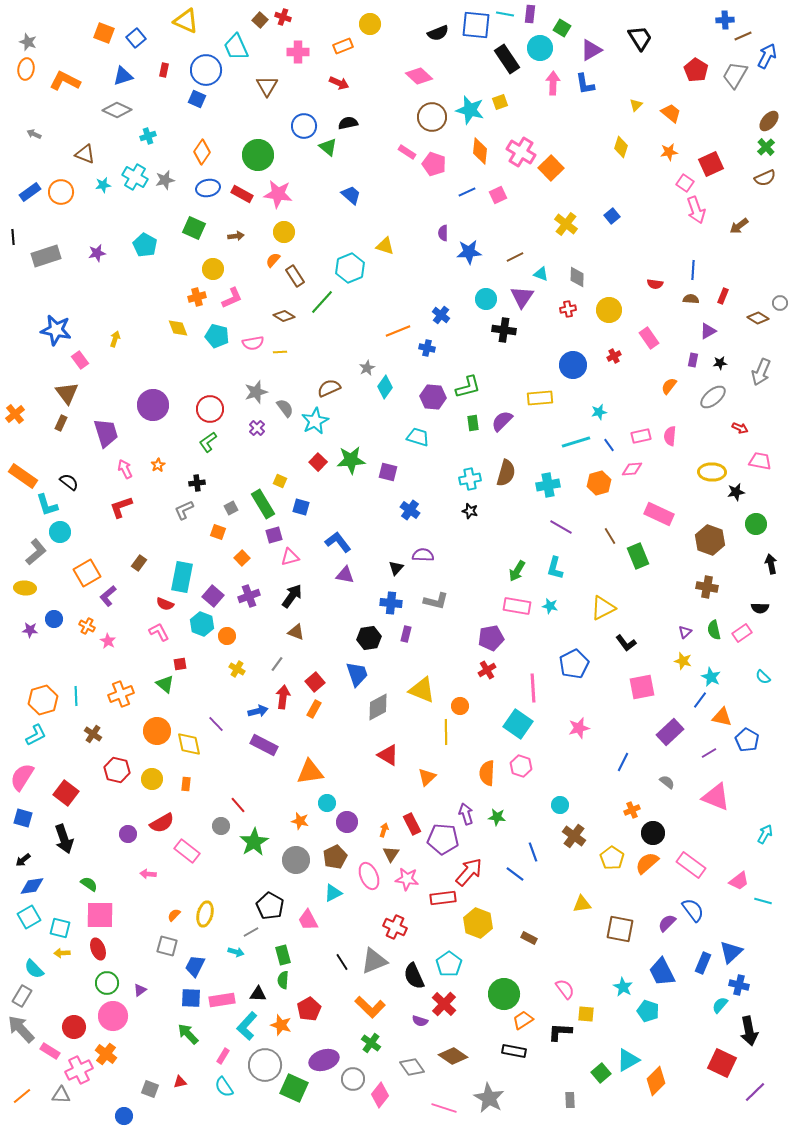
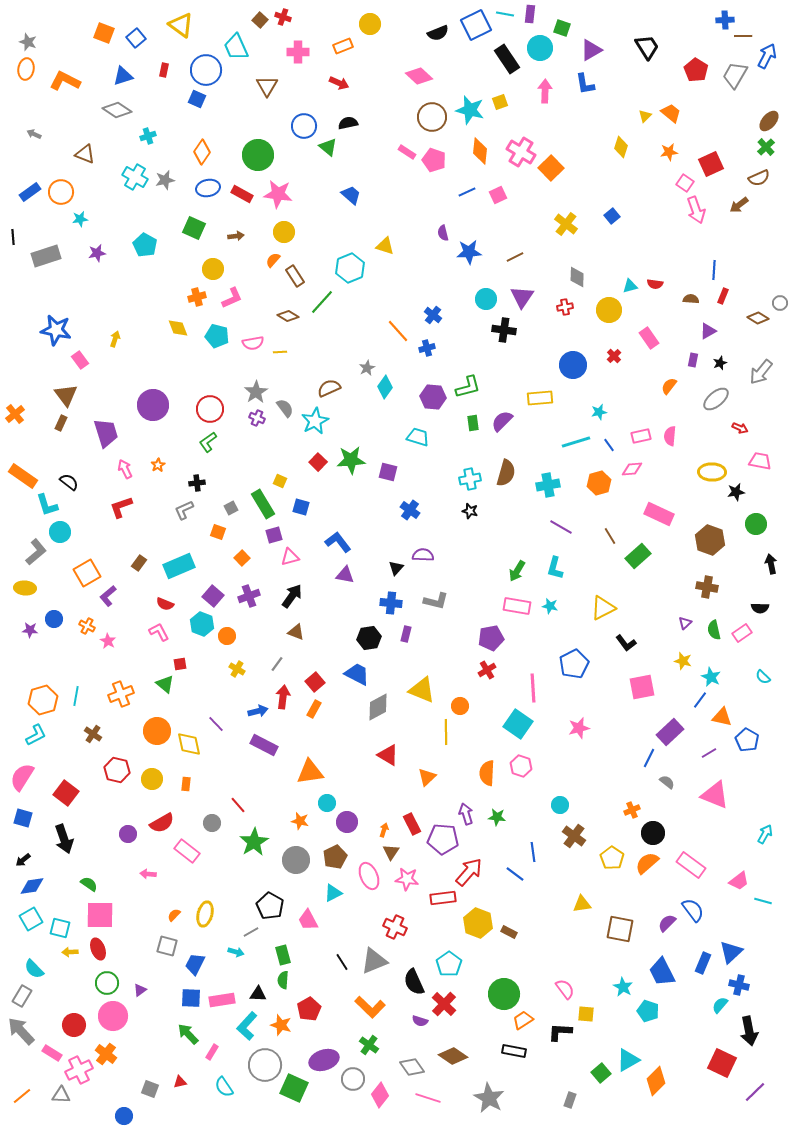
yellow triangle at (186, 21): moved 5 px left, 4 px down; rotated 12 degrees clockwise
blue square at (476, 25): rotated 32 degrees counterclockwise
green square at (562, 28): rotated 12 degrees counterclockwise
brown line at (743, 36): rotated 24 degrees clockwise
black trapezoid at (640, 38): moved 7 px right, 9 px down
pink arrow at (553, 83): moved 8 px left, 8 px down
yellow triangle at (636, 105): moved 9 px right, 11 px down
gray diamond at (117, 110): rotated 8 degrees clockwise
pink pentagon at (434, 164): moved 4 px up
brown semicircle at (765, 178): moved 6 px left
cyan star at (103, 185): moved 23 px left, 34 px down
brown arrow at (739, 226): moved 21 px up
purple semicircle at (443, 233): rotated 14 degrees counterclockwise
blue line at (693, 270): moved 21 px right
cyan triangle at (541, 274): moved 89 px right, 12 px down; rotated 35 degrees counterclockwise
red cross at (568, 309): moved 3 px left, 2 px up
blue cross at (441, 315): moved 8 px left
brown diamond at (284, 316): moved 4 px right
orange line at (398, 331): rotated 70 degrees clockwise
blue cross at (427, 348): rotated 28 degrees counterclockwise
red cross at (614, 356): rotated 16 degrees counterclockwise
black star at (720, 363): rotated 16 degrees counterclockwise
gray arrow at (761, 372): rotated 16 degrees clockwise
gray star at (256, 392): rotated 15 degrees counterclockwise
brown triangle at (67, 393): moved 1 px left, 2 px down
gray ellipse at (713, 397): moved 3 px right, 2 px down
purple cross at (257, 428): moved 10 px up; rotated 21 degrees counterclockwise
green rectangle at (638, 556): rotated 70 degrees clockwise
cyan rectangle at (182, 577): moved 3 px left, 11 px up; rotated 56 degrees clockwise
purple triangle at (685, 632): moved 9 px up
blue trapezoid at (357, 674): rotated 44 degrees counterclockwise
cyan line at (76, 696): rotated 12 degrees clockwise
blue line at (623, 762): moved 26 px right, 4 px up
pink triangle at (716, 797): moved 1 px left, 2 px up
gray circle at (221, 826): moved 9 px left, 3 px up
blue line at (533, 852): rotated 12 degrees clockwise
brown triangle at (391, 854): moved 2 px up
cyan square at (29, 917): moved 2 px right, 2 px down
brown rectangle at (529, 938): moved 20 px left, 6 px up
yellow arrow at (62, 953): moved 8 px right, 1 px up
blue trapezoid at (195, 966): moved 2 px up
black semicircle at (414, 976): moved 6 px down
red circle at (74, 1027): moved 2 px up
gray arrow at (21, 1029): moved 2 px down
green cross at (371, 1043): moved 2 px left, 2 px down
pink rectangle at (50, 1051): moved 2 px right, 2 px down
pink rectangle at (223, 1056): moved 11 px left, 4 px up
gray rectangle at (570, 1100): rotated 21 degrees clockwise
pink line at (444, 1108): moved 16 px left, 10 px up
